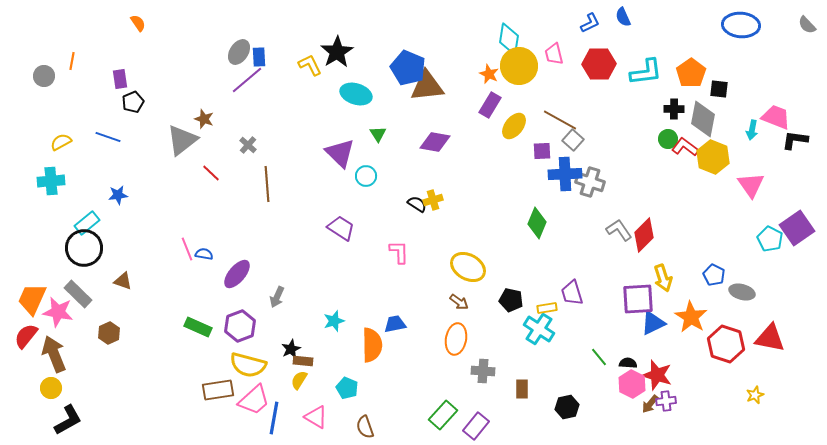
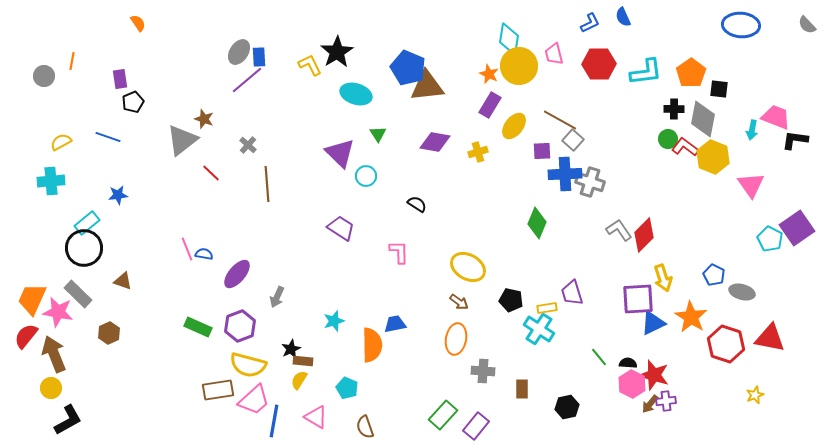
yellow cross at (433, 200): moved 45 px right, 48 px up
red star at (657, 375): moved 3 px left
blue line at (274, 418): moved 3 px down
